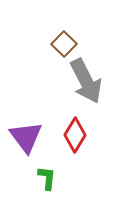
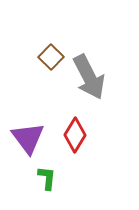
brown square: moved 13 px left, 13 px down
gray arrow: moved 3 px right, 4 px up
purple triangle: moved 2 px right, 1 px down
